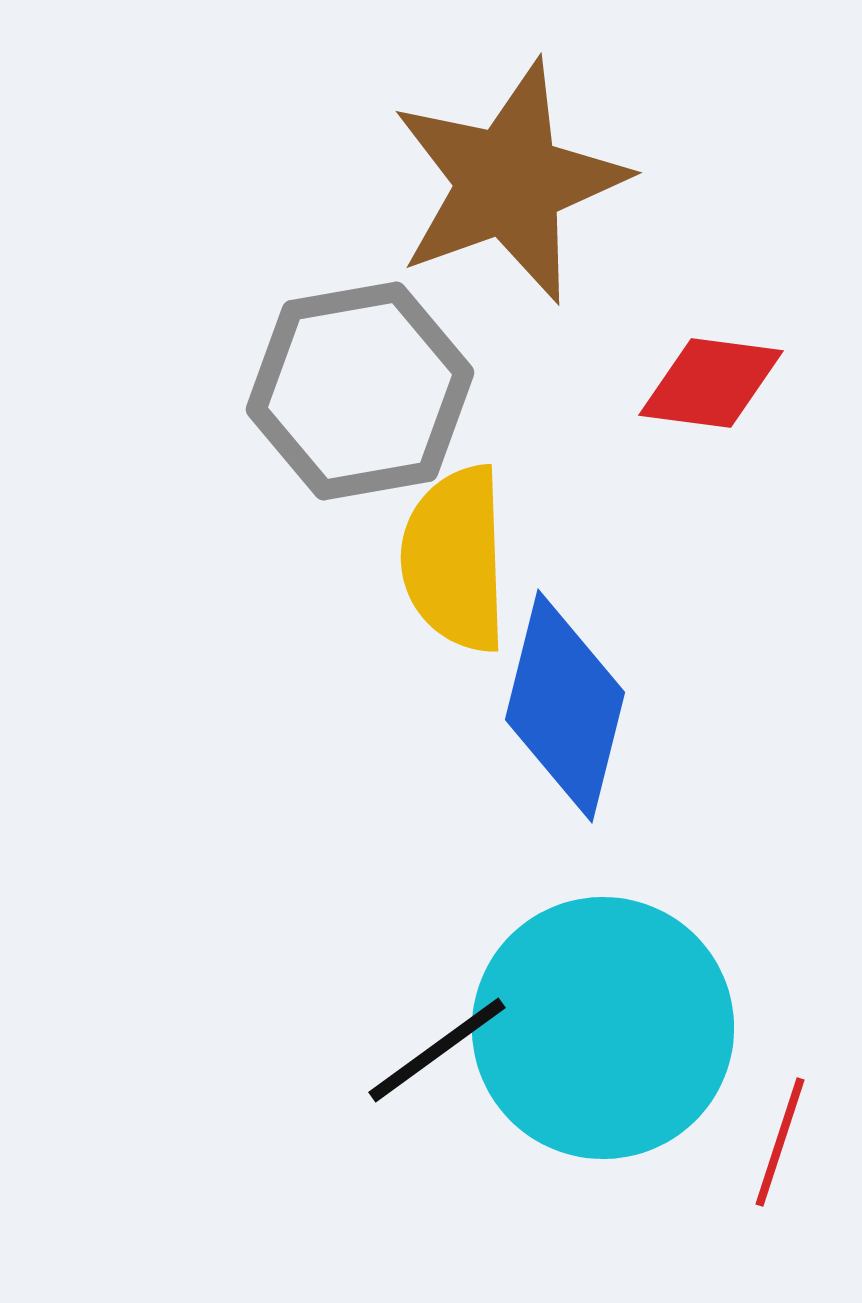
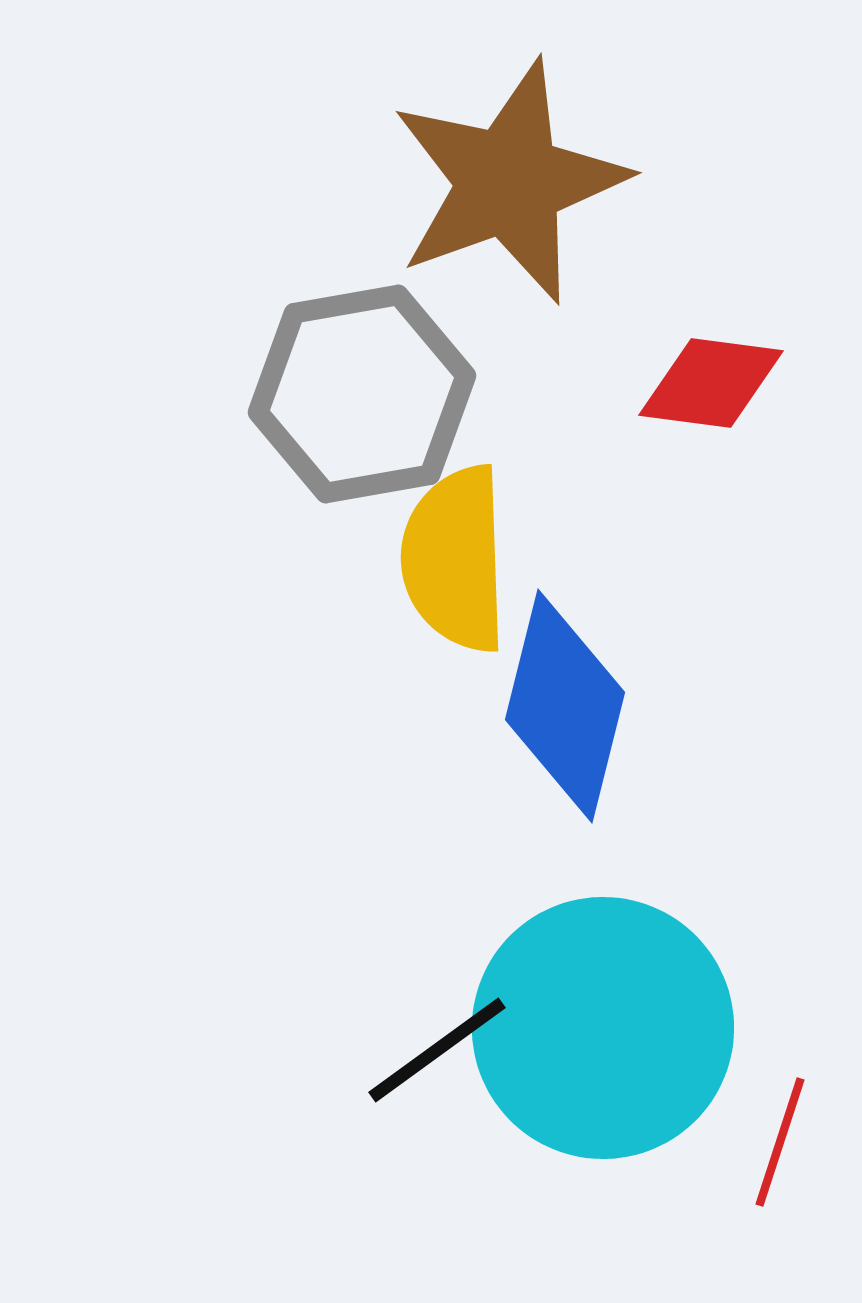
gray hexagon: moved 2 px right, 3 px down
